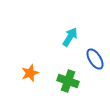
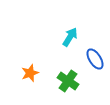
green cross: rotated 15 degrees clockwise
